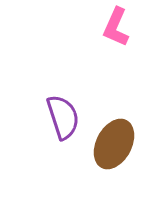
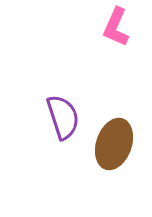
brown ellipse: rotated 9 degrees counterclockwise
